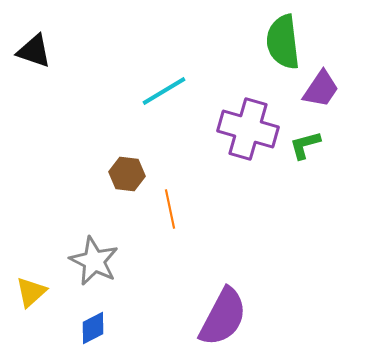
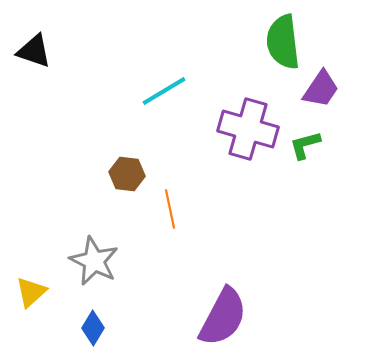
blue diamond: rotated 32 degrees counterclockwise
